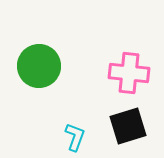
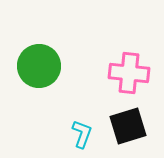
cyan L-shape: moved 7 px right, 3 px up
